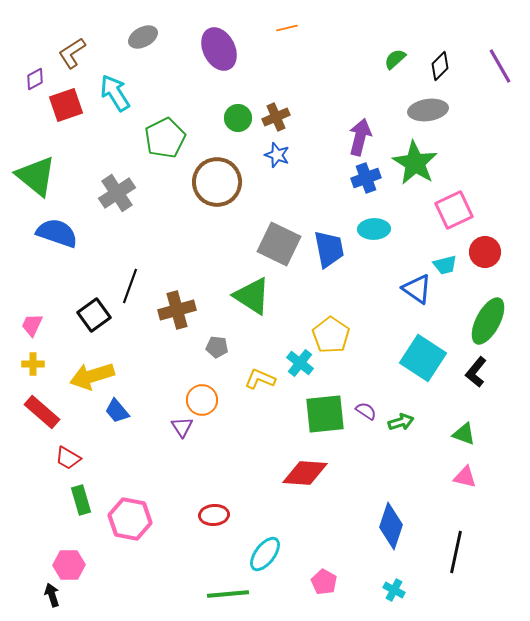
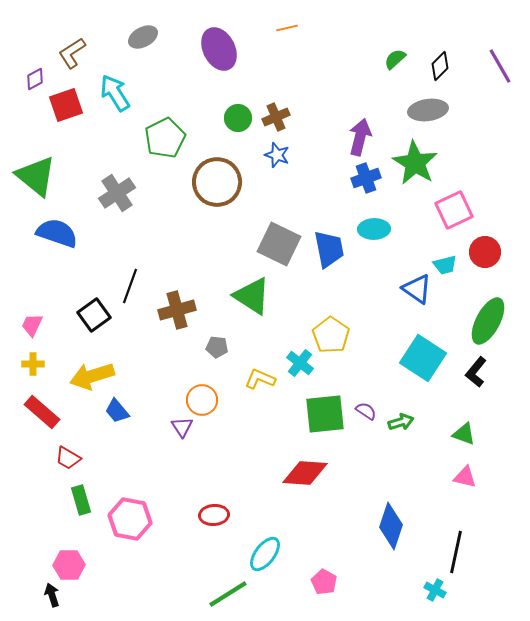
cyan cross at (394, 590): moved 41 px right
green line at (228, 594): rotated 27 degrees counterclockwise
